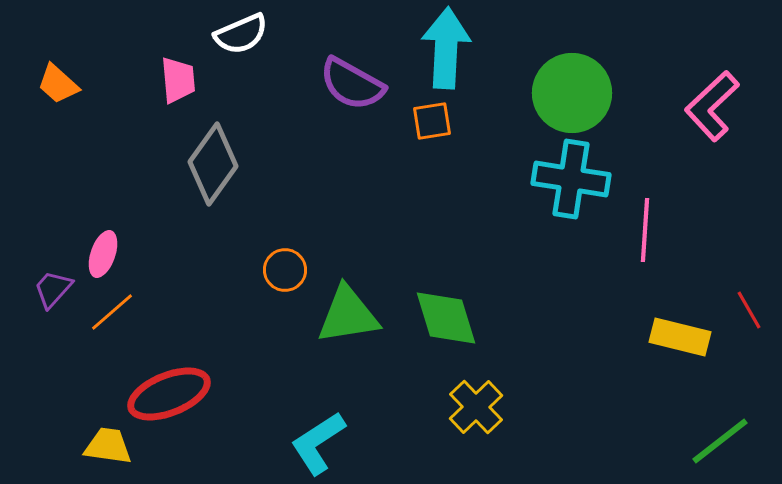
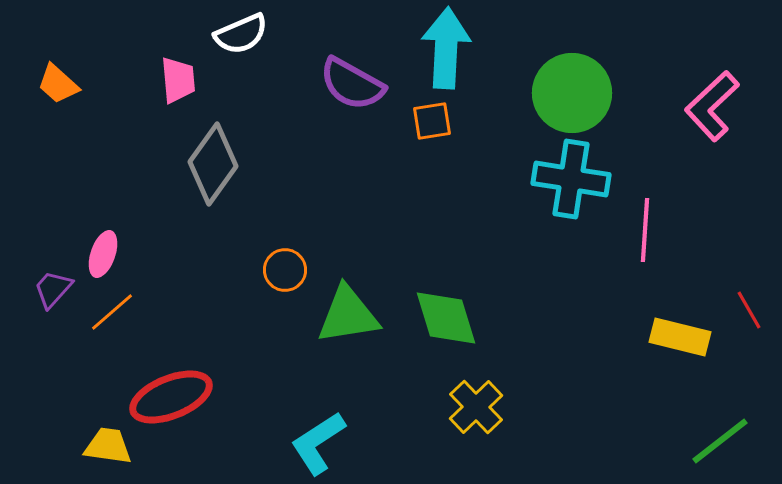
red ellipse: moved 2 px right, 3 px down
